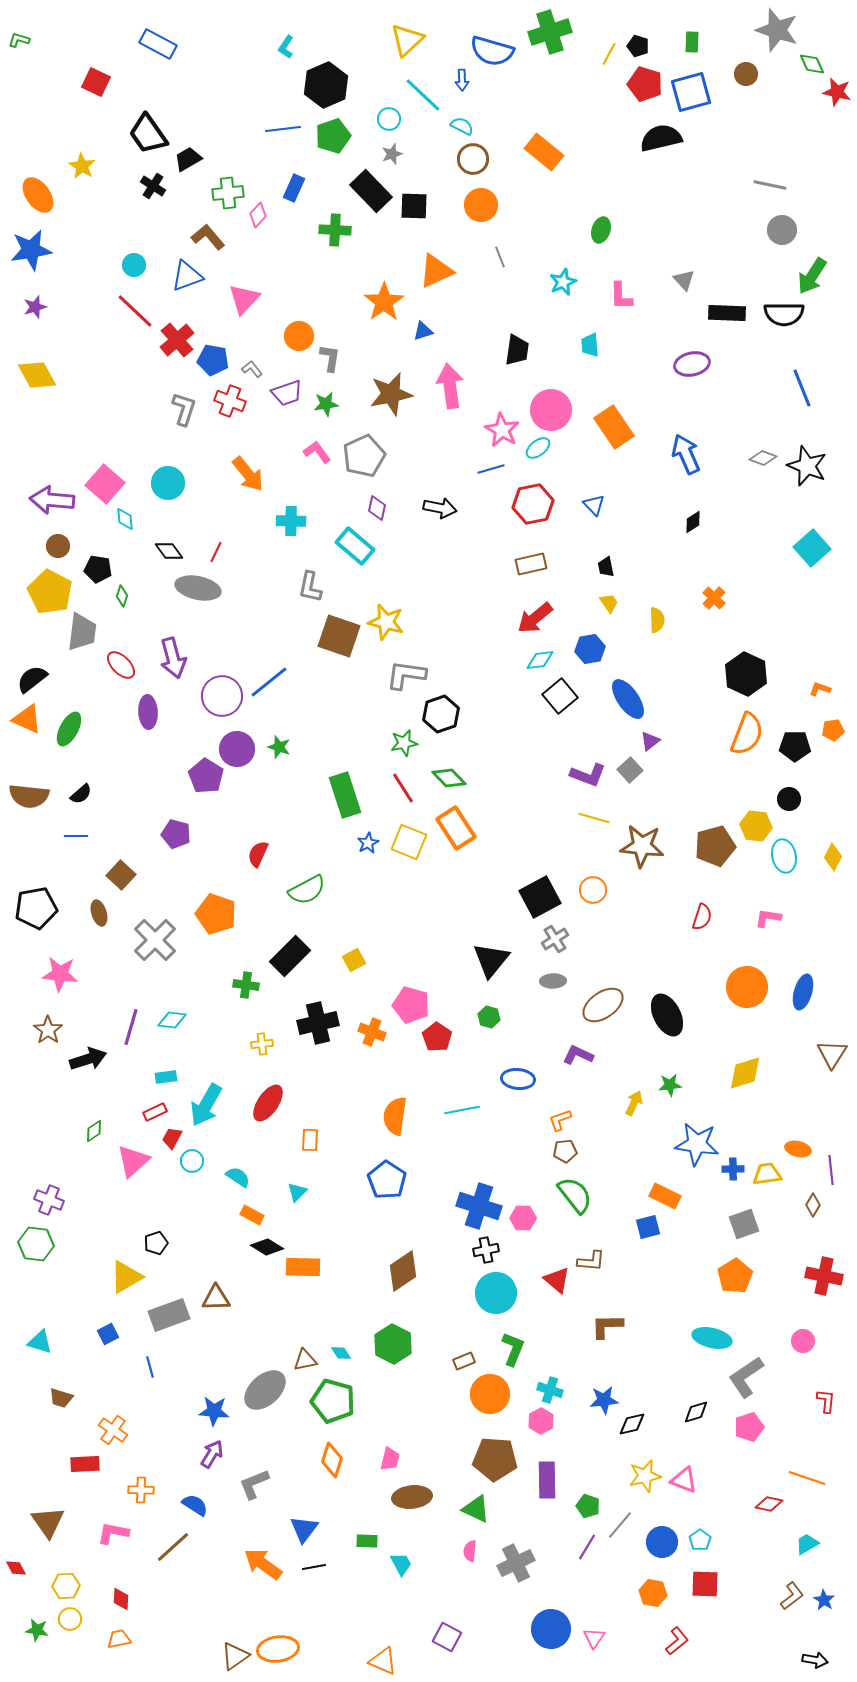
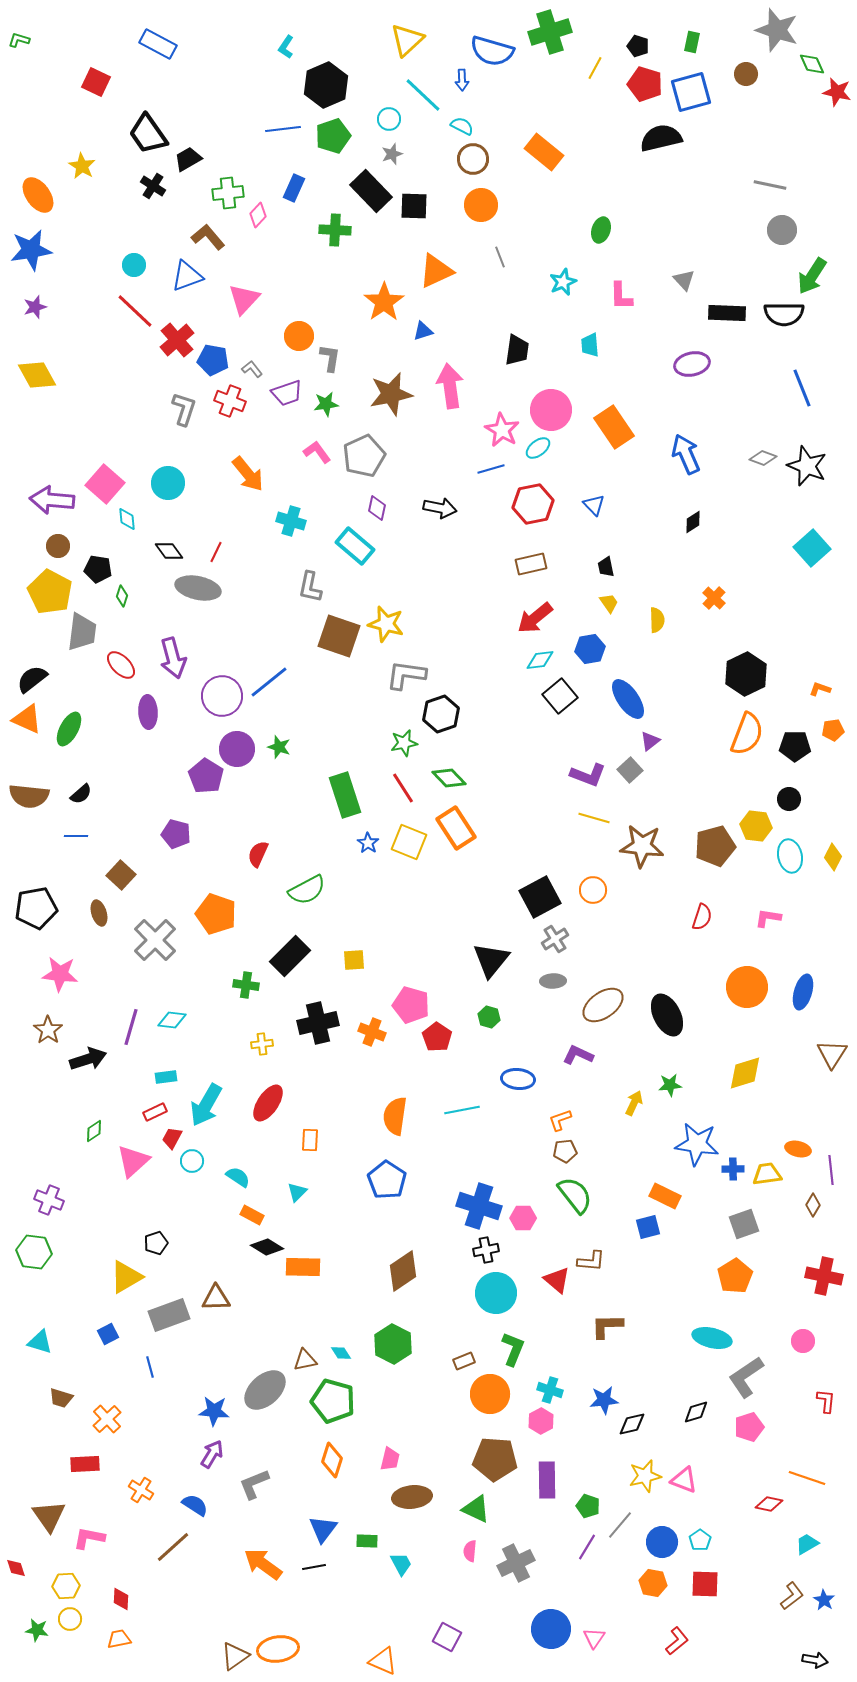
green rectangle at (692, 42): rotated 10 degrees clockwise
yellow line at (609, 54): moved 14 px left, 14 px down
cyan diamond at (125, 519): moved 2 px right
cyan cross at (291, 521): rotated 16 degrees clockwise
yellow star at (386, 622): moved 2 px down
black hexagon at (746, 674): rotated 9 degrees clockwise
blue star at (368, 843): rotated 10 degrees counterclockwise
cyan ellipse at (784, 856): moved 6 px right
yellow square at (354, 960): rotated 25 degrees clockwise
green hexagon at (36, 1244): moved 2 px left, 8 px down
orange cross at (113, 1430): moved 6 px left, 11 px up; rotated 12 degrees clockwise
orange cross at (141, 1490): rotated 30 degrees clockwise
brown triangle at (48, 1522): moved 1 px right, 6 px up
blue triangle at (304, 1529): moved 19 px right
pink L-shape at (113, 1533): moved 24 px left, 5 px down
red diamond at (16, 1568): rotated 10 degrees clockwise
orange hexagon at (653, 1593): moved 10 px up
